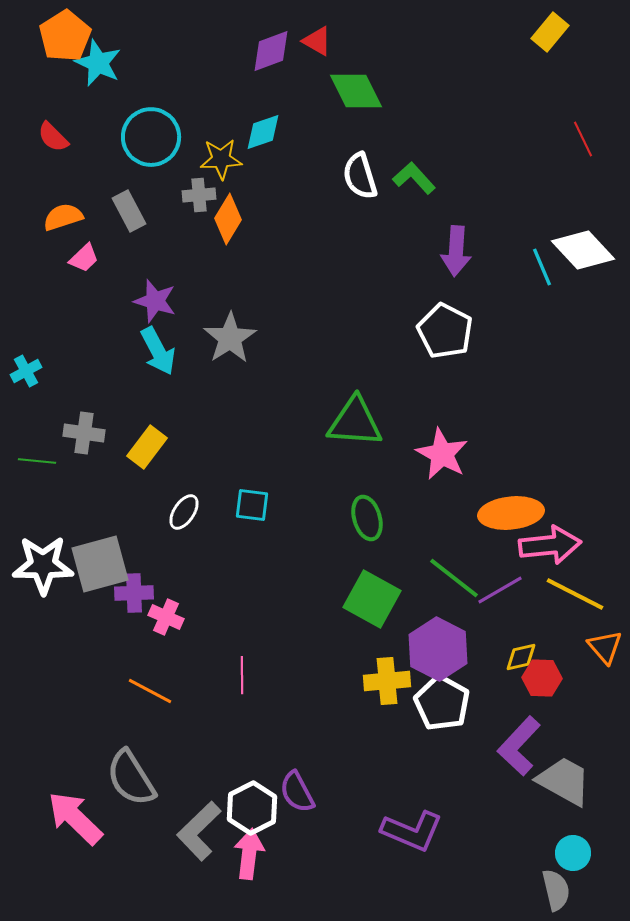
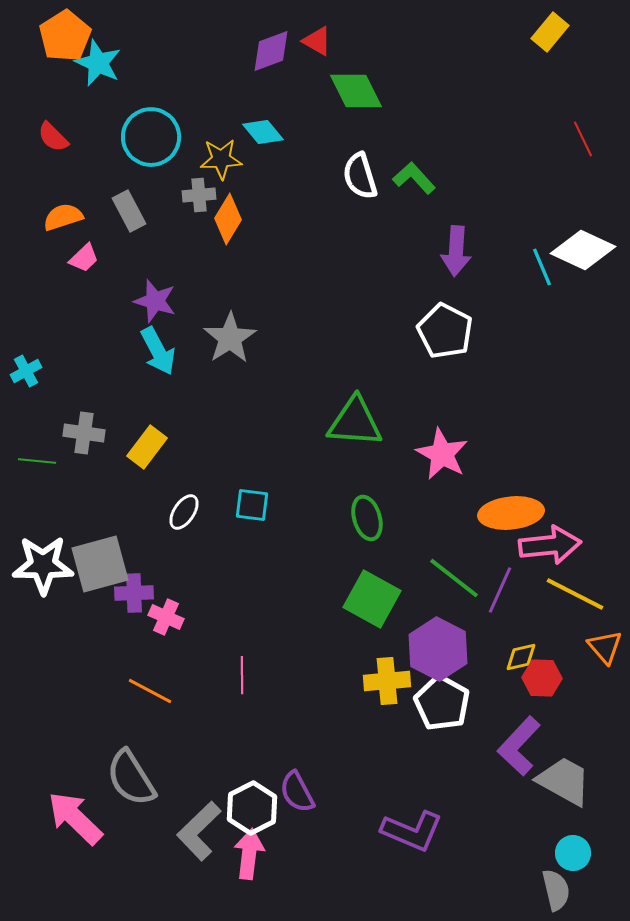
cyan diamond at (263, 132): rotated 69 degrees clockwise
white diamond at (583, 250): rotated 22 degrees counterclockwise
purple line at (500, 590): rotated 36 degrees counterclockwise
